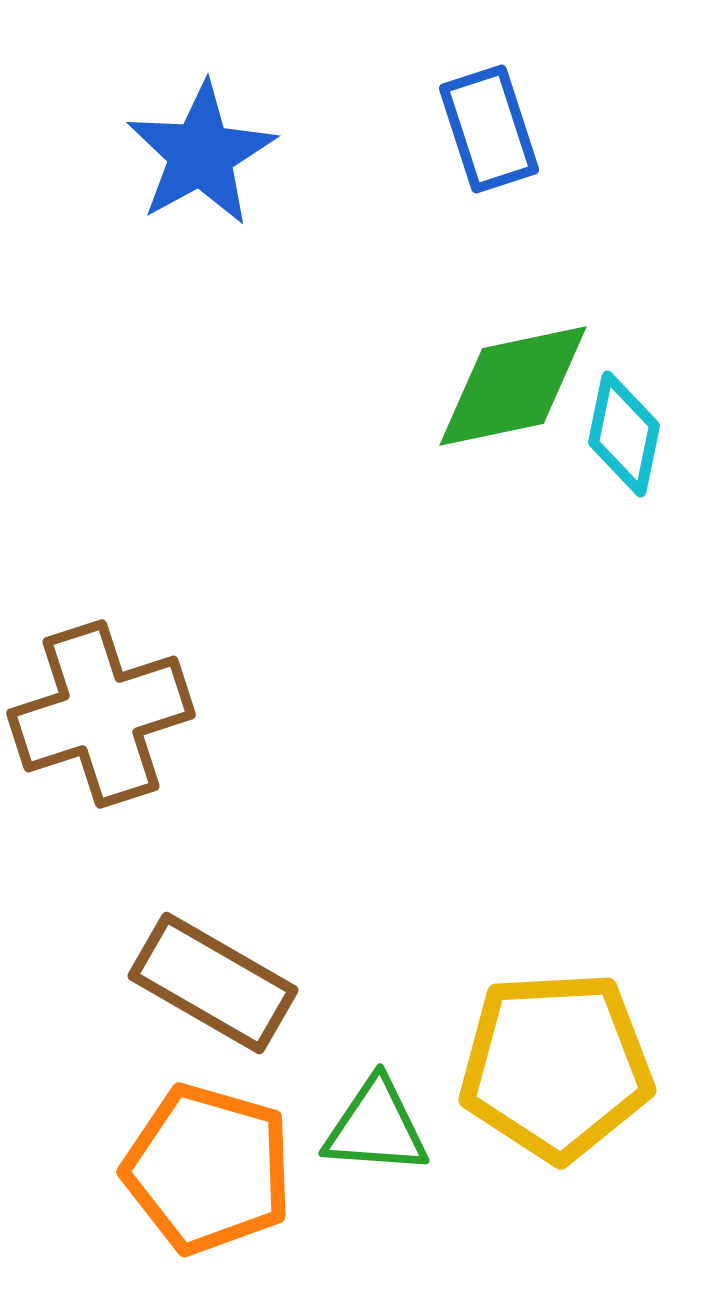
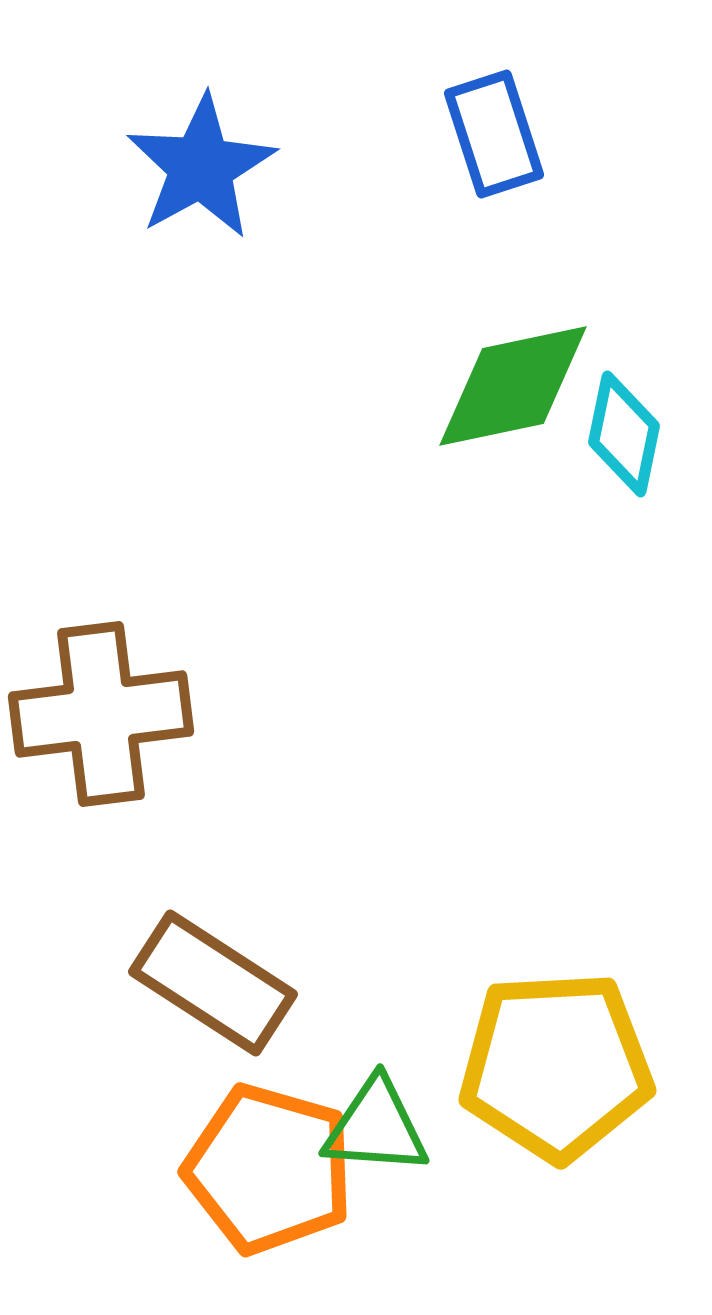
blue rectangle: moved 5 px right, 5 px down
blue star: moved 13 px down
brown cross: rotated 11 degrees clockwise
brown rectangle: rotated 3 degrees clockwise
orange pentagon: moved 61 px right
